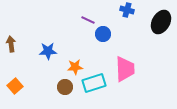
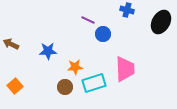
brown arrow: rotated 56 degrees counterclockwise
